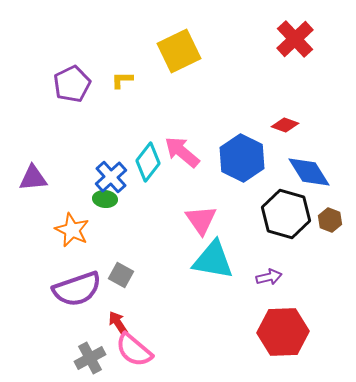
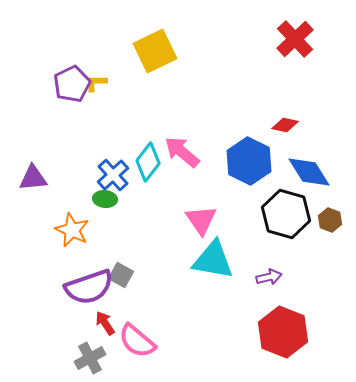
yellow square: moved 24 px left
yellow L-shape: moved 26 px left, 3 px down
red diamond: rotated 8 degrees counterclockwise
blue hexagon: moved 7 px right, 3 px down
blue cross: moved 2 px right, 2 px up
purple semicircle: moved 12 px right, 2 px up
red arrow: moved 13 px left
red hexagon: rotated 24 degrees clockwise
pink semicircle: moved 3 px right, 9 px up
